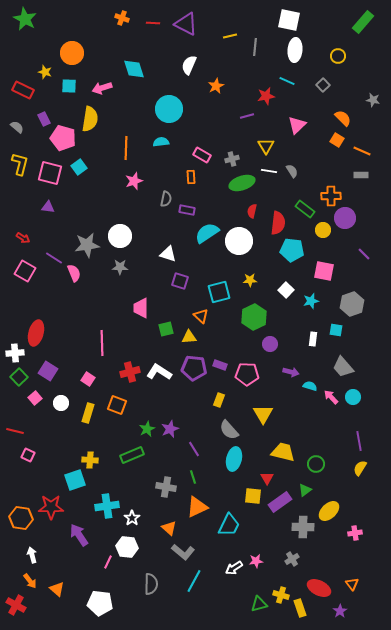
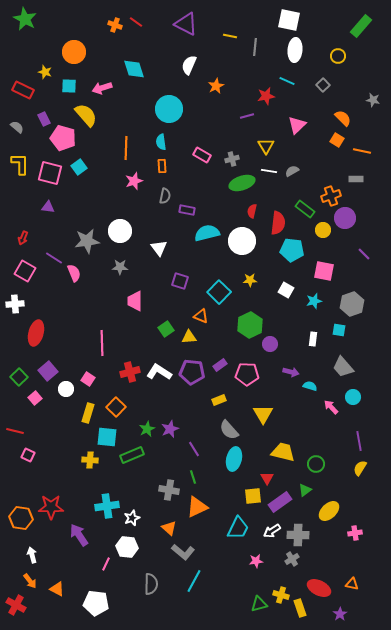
orange cross at (122, 18): moved 7 px left, 7 px down
green rectangle at (363, 22): moved 2 px left, 4 px down
red line at (153, 23): moved 17 px left, 1 px up; rotated 32 degrees clockwise
yellow line at (230, 36): rotated 24 degrees clockwise
orange circle at (72, 53): moved 2 px right, 1 px up
yellow semicircle at (90, 119): moved 4 px left, 4 px up; rotated 50 degrees counterclockwise
cyan semicircle at (161, 142): rotated 91 degrees counterclockwise
orange line at (362, 151): rotated 12 degrees counterclockwise
yellow L-shape at (20, 164): rotated 15 degrees counterclockwise
gray semicircle at (292, 171): rotated 88 degrees counterclockwise
gray rectangle at (361, 175): moved 5 px left, 4 px down
orange rectangle at (191, 177): moved 29 px left, 11 px up
orange cross at (331, 196): rotated 18 degrees counterclockwise
gray semicircle at (166, 199): moved 1 px left, 3 px up
cyan semicircle at (207, 233): rotated 20 degrees clockwise
white circle at (120, 236): moved 5 px up
red arrow at (23, 238): rotated 80 degrees clockwise
white circle at (239, 241): moved 3 px right
gray star at (87, 245): moved 4 px up
white triangle at (168, 254): moved 9 px left, 6 px up; rotated 36 degrees clockwise
white square at (286, 290): rotated 14 degrees counterclockwise
cyan square at (219, 292): rotated 30 degrees counterclockwise
cyan star at (311, 301): moved 3 px right
pink trapezoid at (141, 308): moved 6 px left, 7 px up
orange triangle at (201, 316): rotated 21 degrees counterclockwise
green hexagon at (254, 317): moved 4 px left, 8 px down
green square at (166, 329): rotated 21 degrees counterclockwise
cyan square at (336, 330): moved 3 px right
white cross at (15, 353): moved 49 px up
purple rectangle at (220, 365): rotated 56 degrees counterclockwise
purple pentagon at (194, 368): moved 2 px left, 4 px down
purple square at (48, 371): rotated 18 degrees clockwise
pink arrow at (331, 397): moved 10 px down
yellow rectangle at (219, 400): rotated 48 degrees clockwise
white circle at (61, 403): moved 5 px right, 14 px up
orange square at (117, 405): moved 1 px left, 2 px down; rotated 24 degrees clockwise
cyan square at (75, 480): moved 32 px right, 43 px up; rotated 25 degrees clockwise
gray cross at (166, 487): moved 3 px right, 3 px down
yellow square at (253, 496): rotated 12 degrees counterclockwise
white star at (132, 518): rotated 14 degrees clockwise
cyan trapezoid at (229, 525): moved 9 px right, 3 px down
gray cross at (303, 527): moved 5 px left, 8 px down
pink line at (108, 562): moved 2 px left, 2 px down
white arrow at (234, 568): moved 38 px right, 37 px up
orange triangle at (352, 584): rotated 40 degrees counterclockwise
orange triangle at (57, 589): rotated 14 degrees counterclockwise
white pentagon at (100, 603): moved 4 px left
purple star at (340, 611): moved 3 px down
